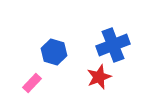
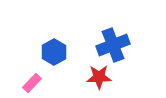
blue hexagon: rotated 15 degrees clockwise
red star: rotated 20 degrees clockwise
